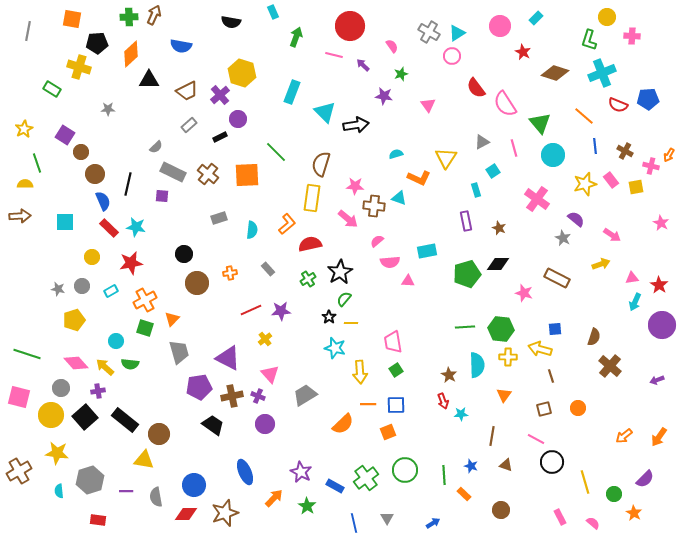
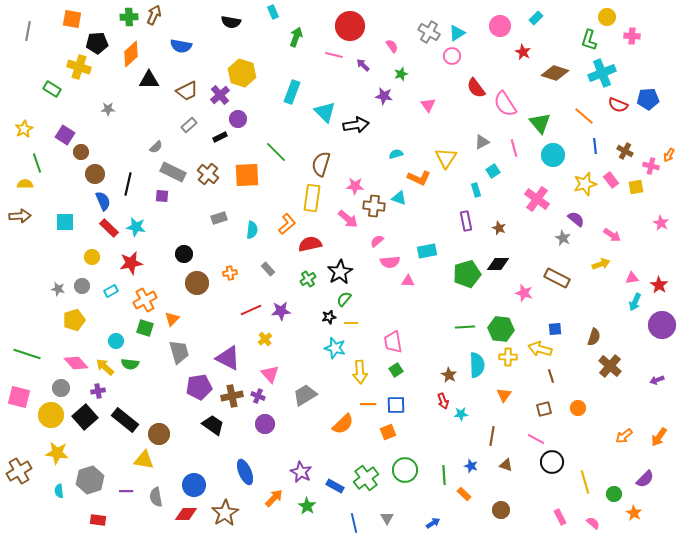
black star at (329, 317): rotated 24 degrees clockwise
brown star at (225, 513): rotated 12 degrees counterclockwise
